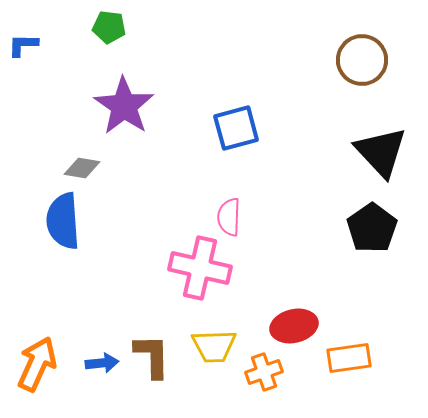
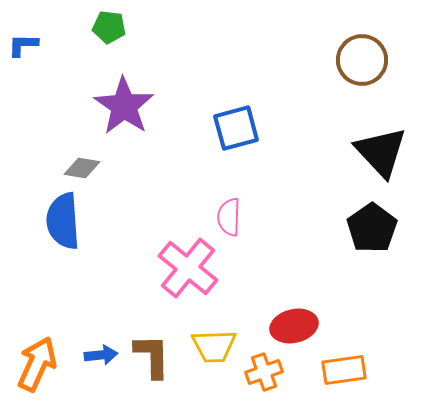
pink cross: moved 12 px left; rotated 26 degrees clockwise
orange rectangle: moved 5 px left, 12 px down
blue arrow: moved 1 px left, 8 px up
